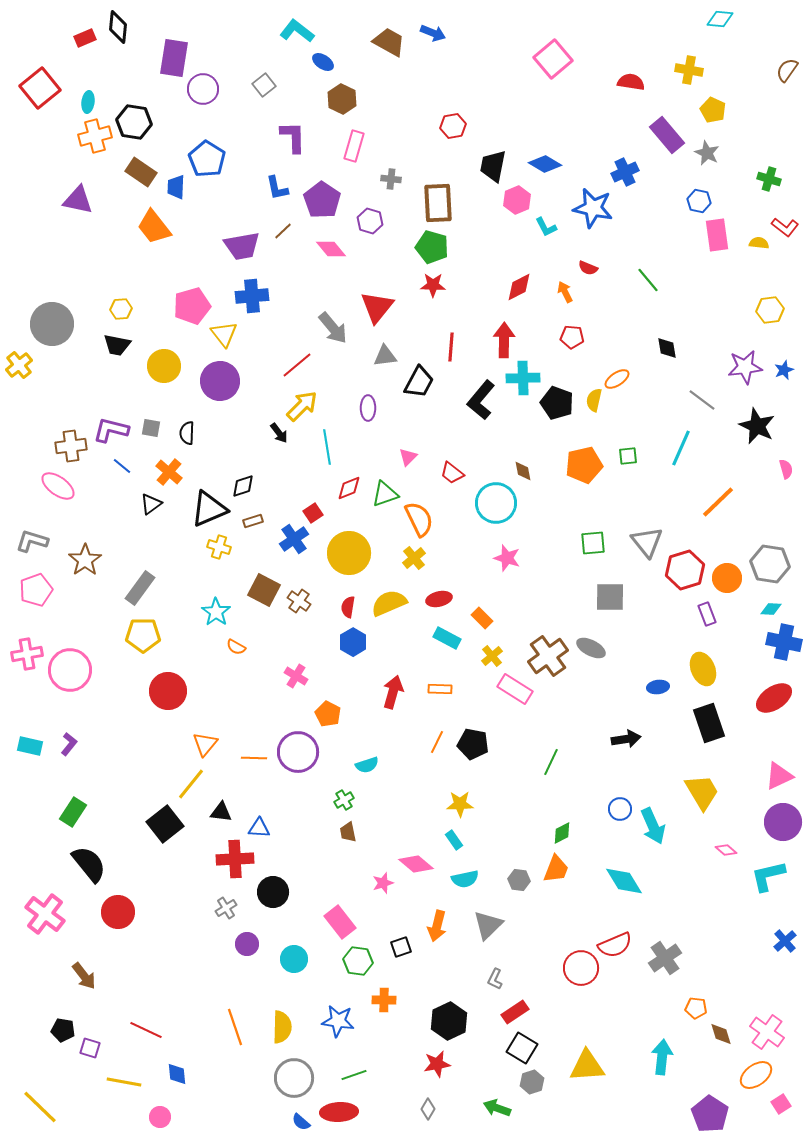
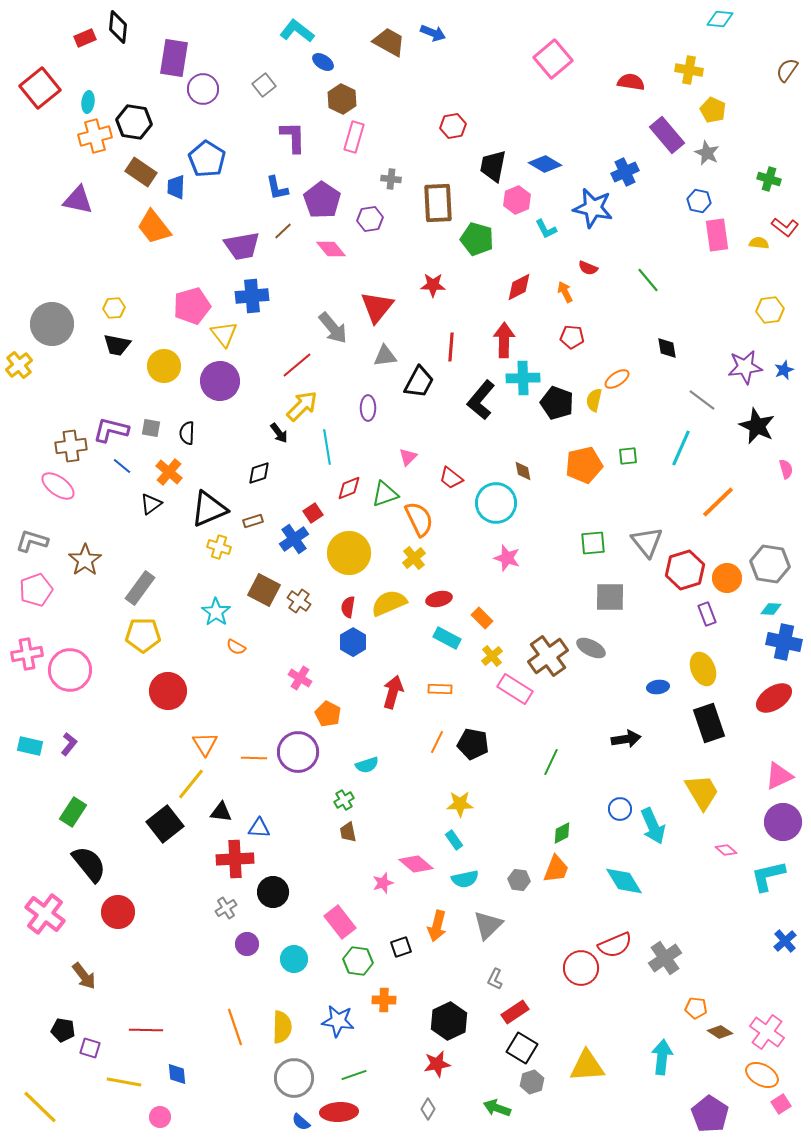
pink rectangle at (354, 146): moved 9 px up
purple hexagon at (370, 221): moved 2 px up; rotated 25 degrees counterclockwise
cyan L-shape at (546, 227): moved 2 px down
green pentagon at (432, 247): moved 45 px right, 8 px up
yellow hexagon at (121, 309): moved 7 px left, 1 px up
red trapezoid at (452, 473): moved 1 px left, 5 px down
black diamond at (243, 486): moved 16 px right, 13 px up
pink cross at (296, 676): moved 4 px right, 2 px down
orange triangle at (205, 744): rotated 12 degrees counterclockwise
red line at (146, 1030): rotated 24 degrees counterclockwise
brown diamond at (721, 1034): moved 1 px left, 2 px up; rotated 40 degrees counterclockwise
orange ellipse at (756, 1075): moved 6 px right; rotated 64 degrees clockwise
